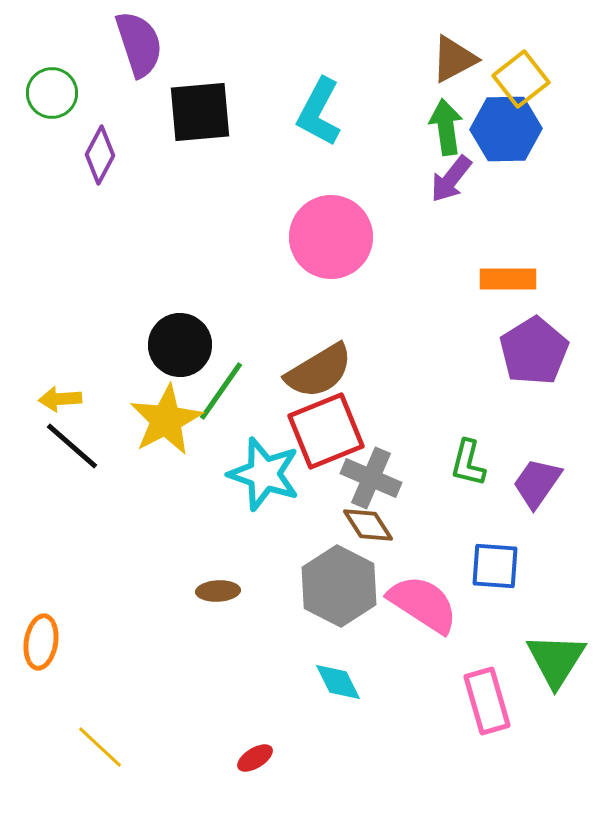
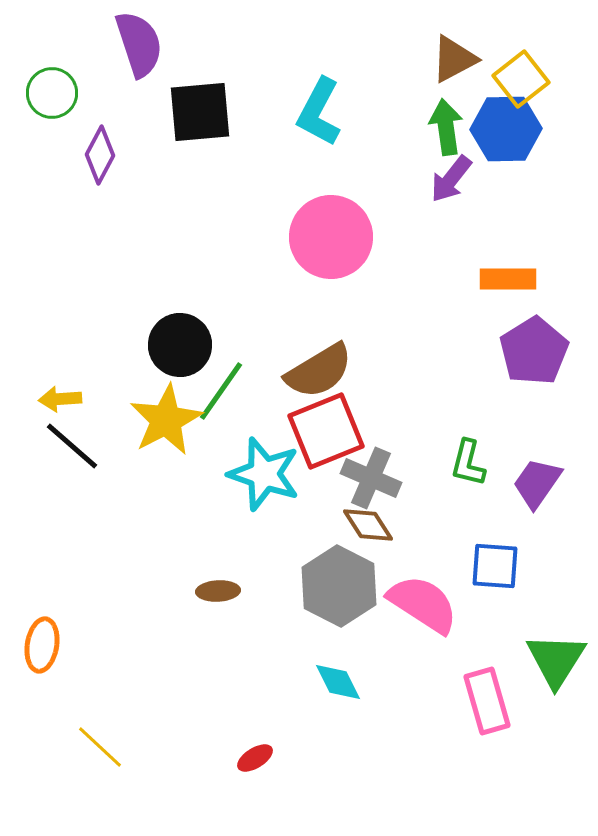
orange ellipse: moved 1 px right, 3 px down
